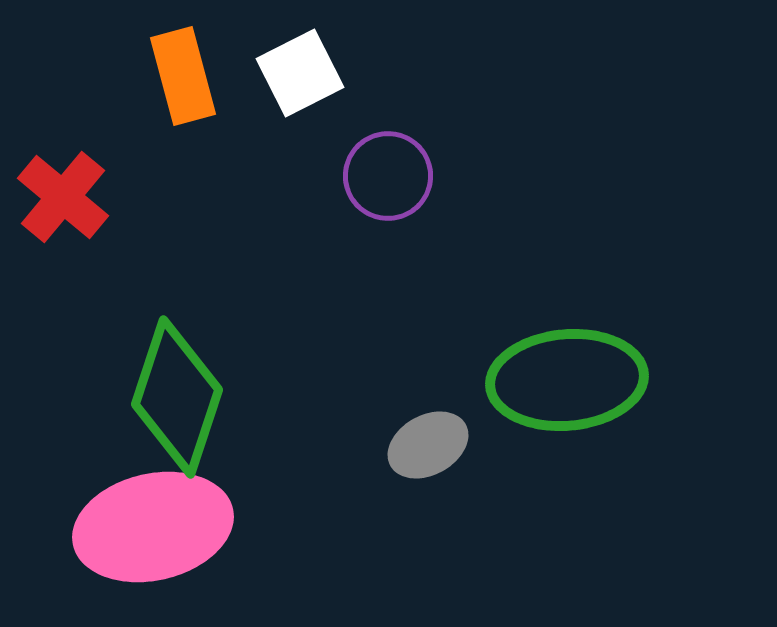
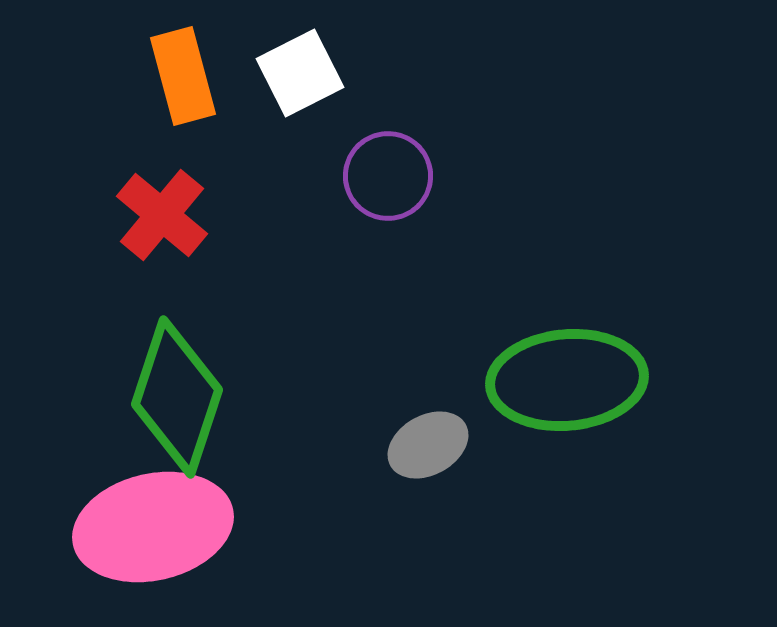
red cross: moved 99 px right, 18 px down
